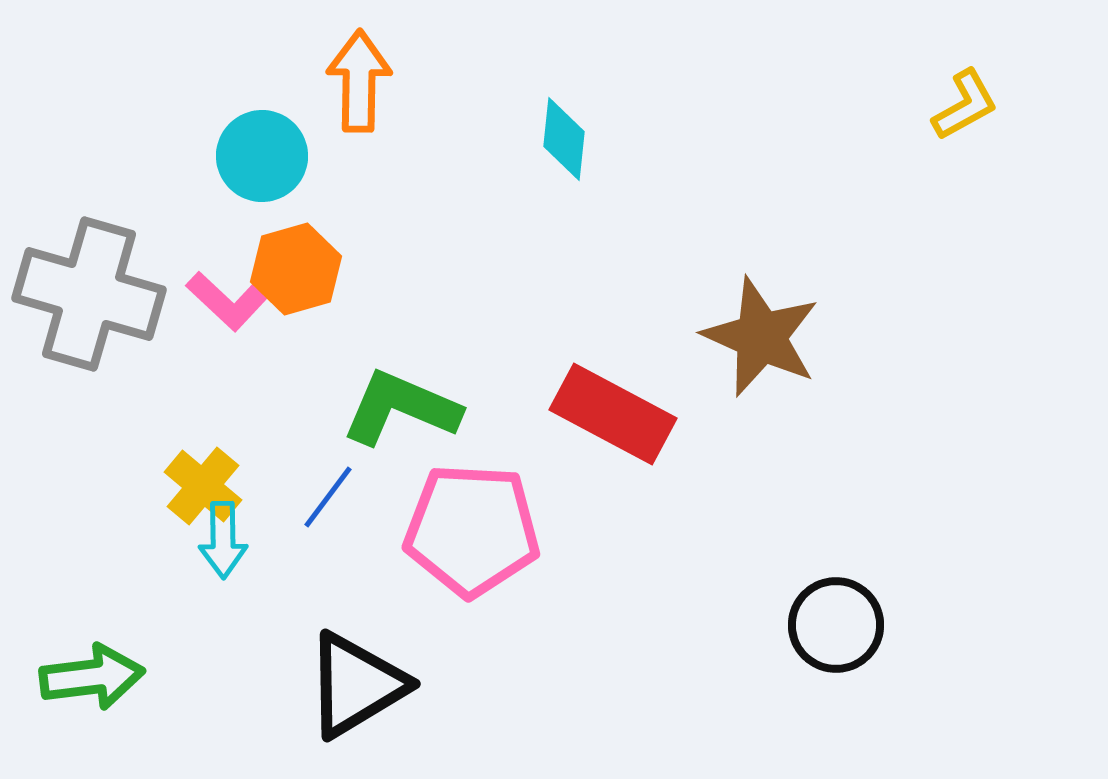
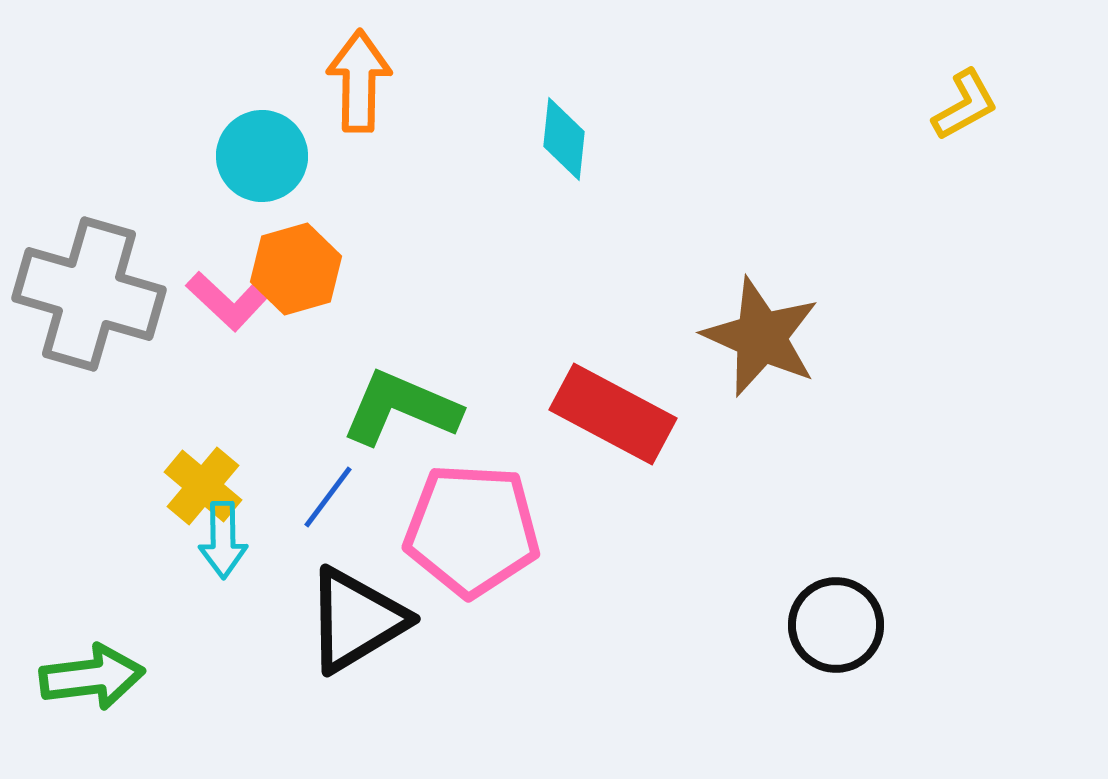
black triangle: moved 65 px up
